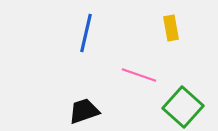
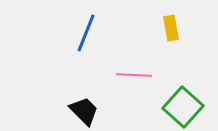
blue line: rotated 9 degrees clockwise
pink line: moved 5 px left; rotated 16 degrees counterclockwise
black trapezoid: rotated 64 degrees clockwise
